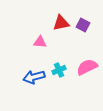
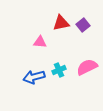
purple square: rotated 24 degrees clockwise
